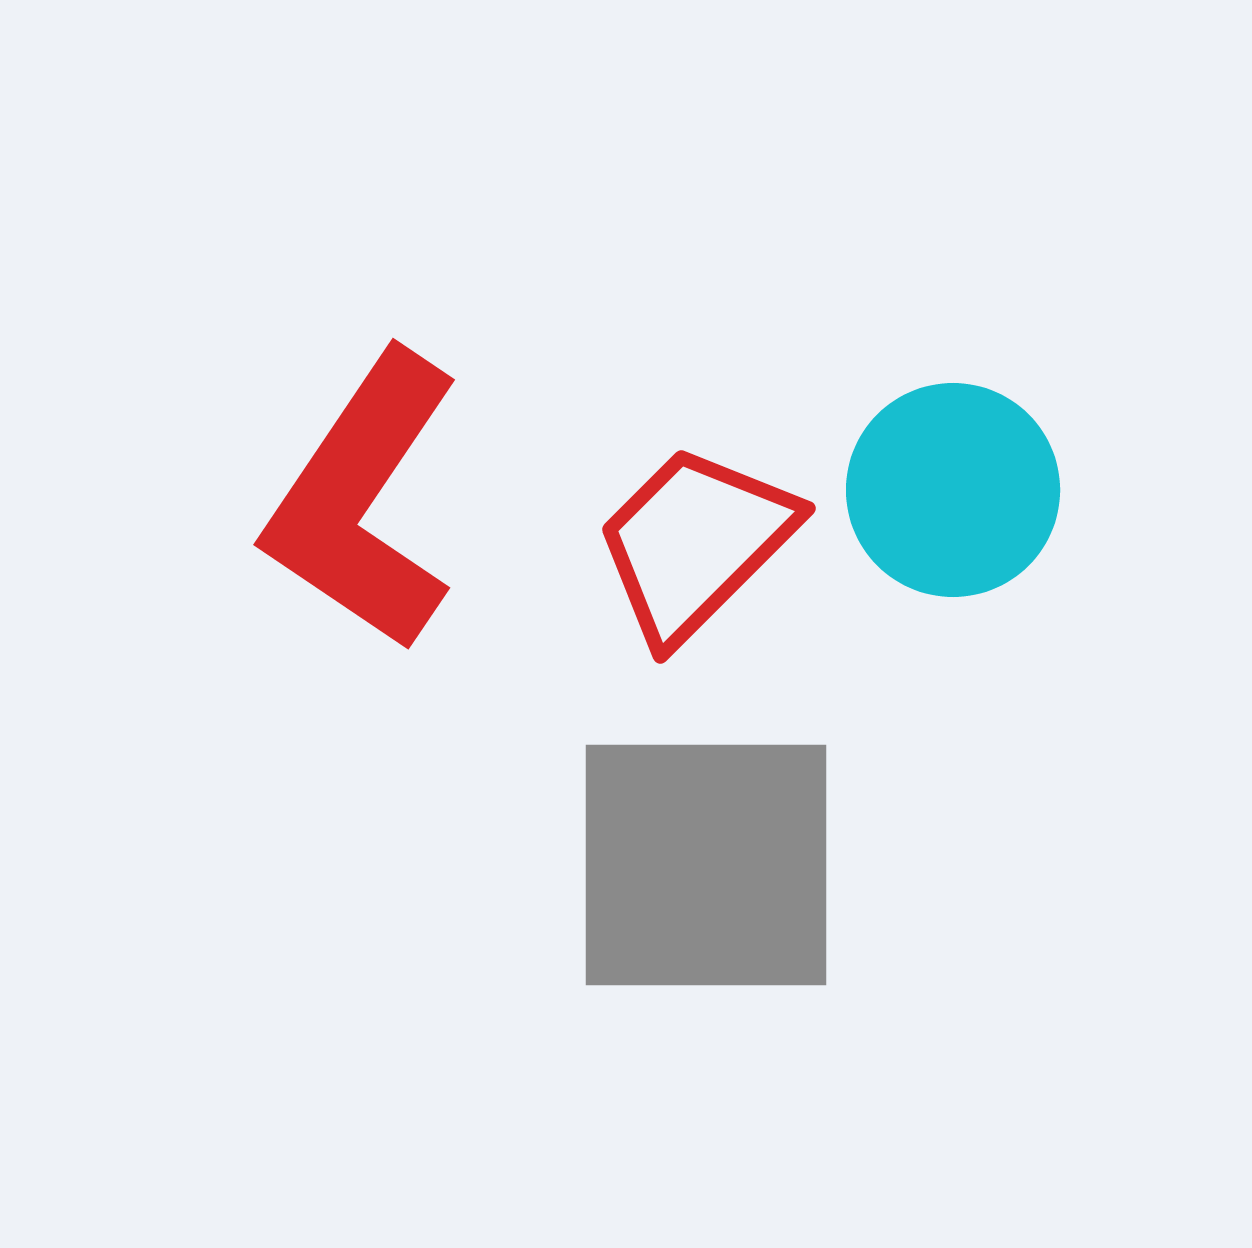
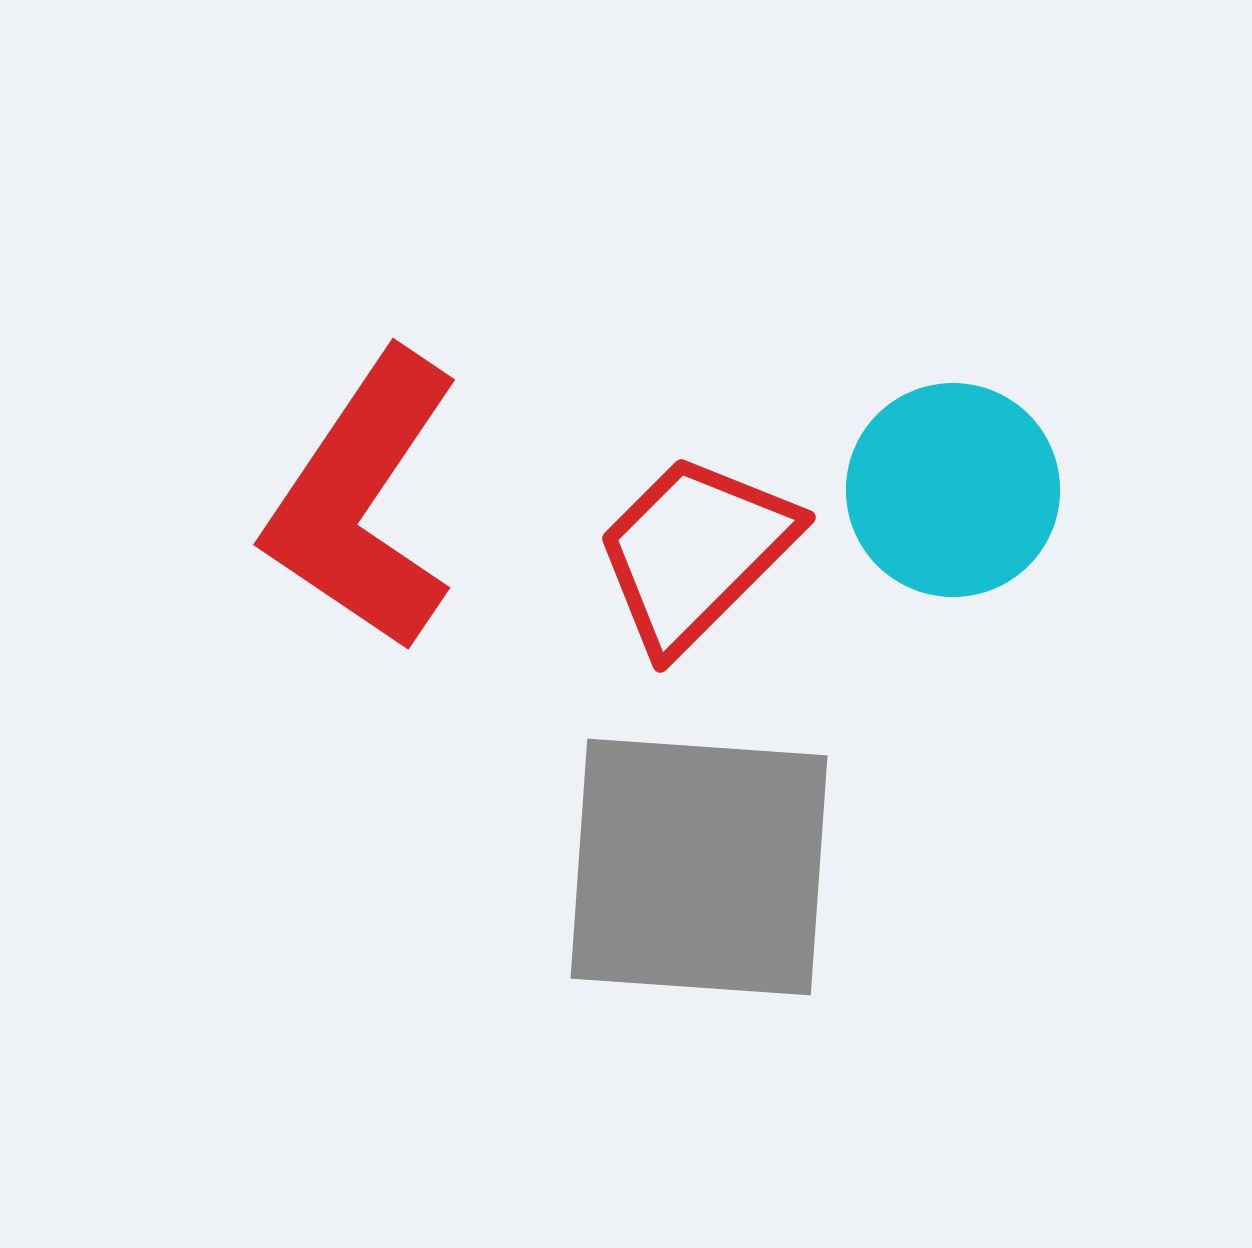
red trapezoid: moved 9 px down
gray square: moved 7 px left, 2 px down; rotated 4 degrees clockwise
